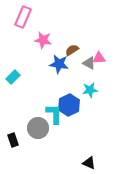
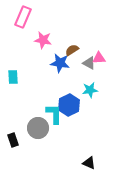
blue star: moved 1 px right, 1 px up
cyan rectangle: rotated 48 degrees counterclockwise
